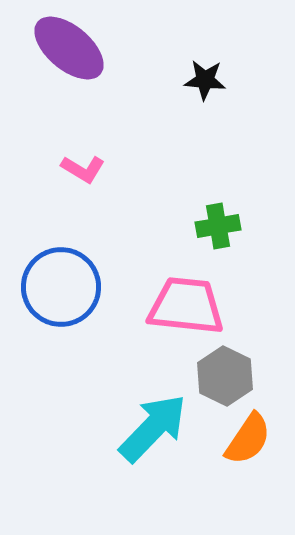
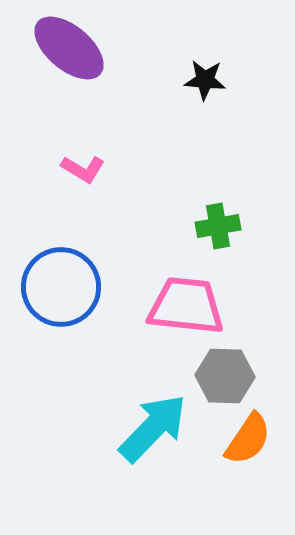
gray hexagon: rotated 24 degrees counterclockwise
